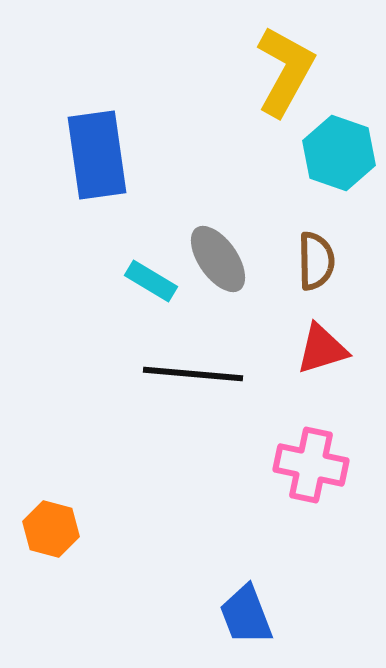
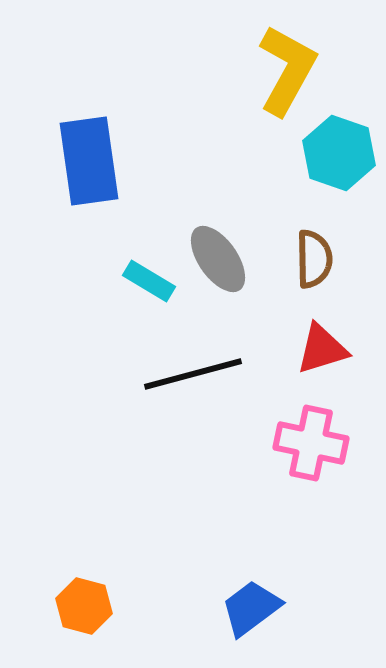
yellow L-shape: moved 2 px right, 1 px up
blue rectangle: moved 8 px left, 6 px down
brown semicircle: moved 2 px left, 2 px up
cyan rectangle: moved 2 px left
black line: rotated 20 degrees counterclockwise
pink cross: moved 22 px up
orange hexagon: moved 33 px right, 77 px down
blue trapezoid: moved 5 px right, 7 px up; rotated 74 degrees clockwise
